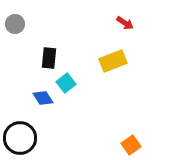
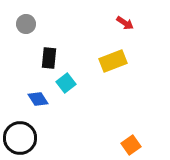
gray circle: moved 11 px right
blue diamond: moved 5 px left, 1 px down
